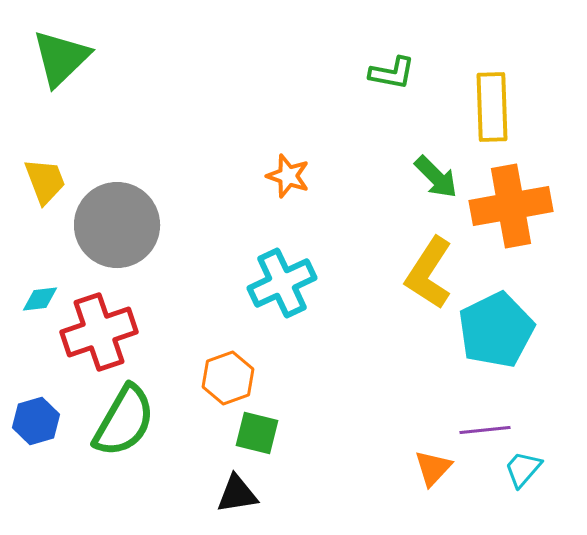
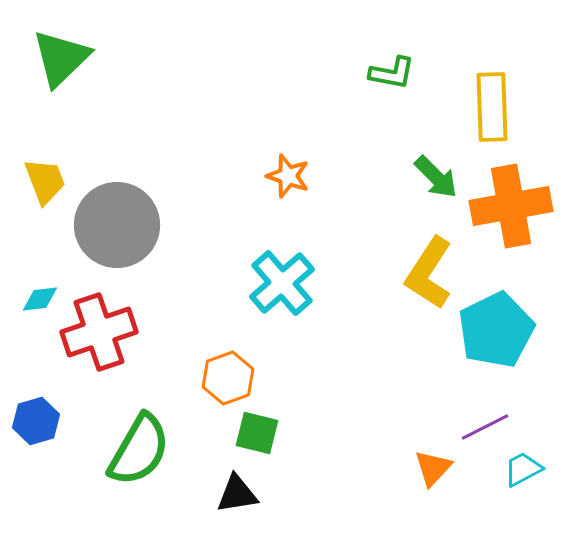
cyan cross: rotated 16 degrees counterclockwise
green semicircle: moved 15 px right, 29 px down
purple line: moved 3 px up; rotated 21 degrees counterclockwise
cyan trapezoid: rotated 21 degrees clockwise
